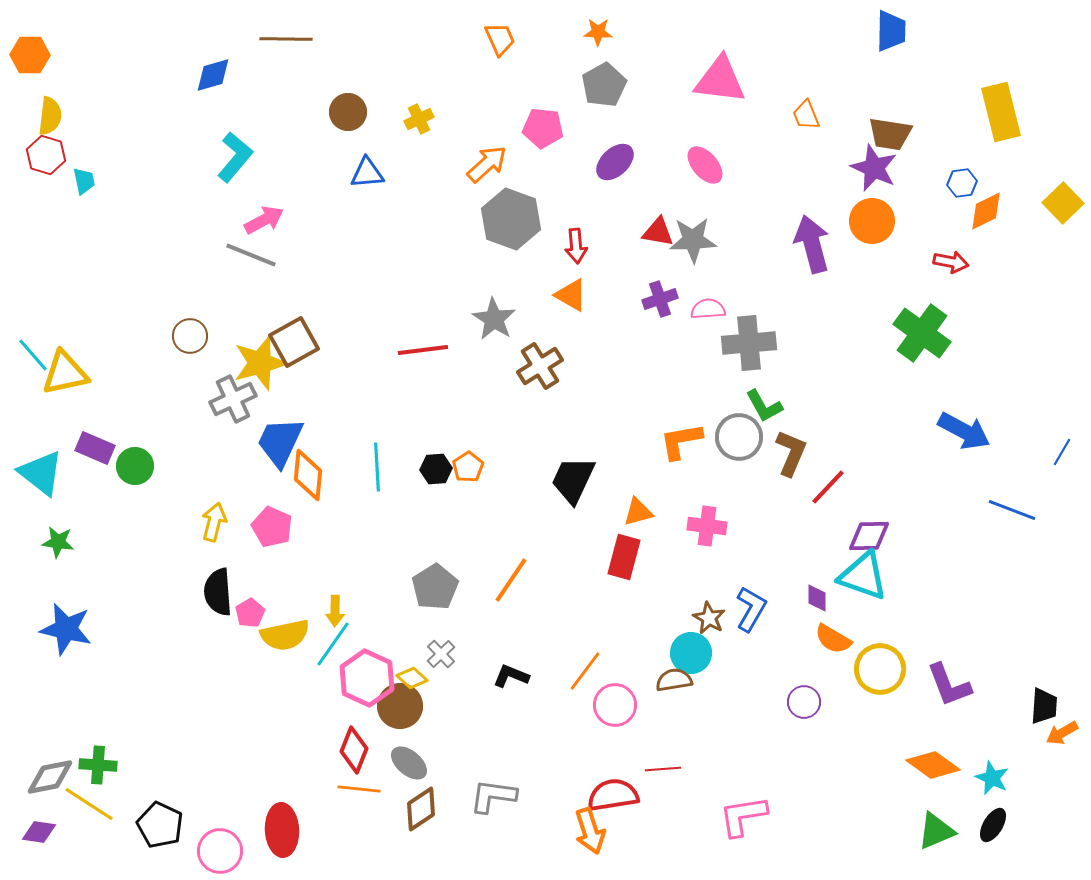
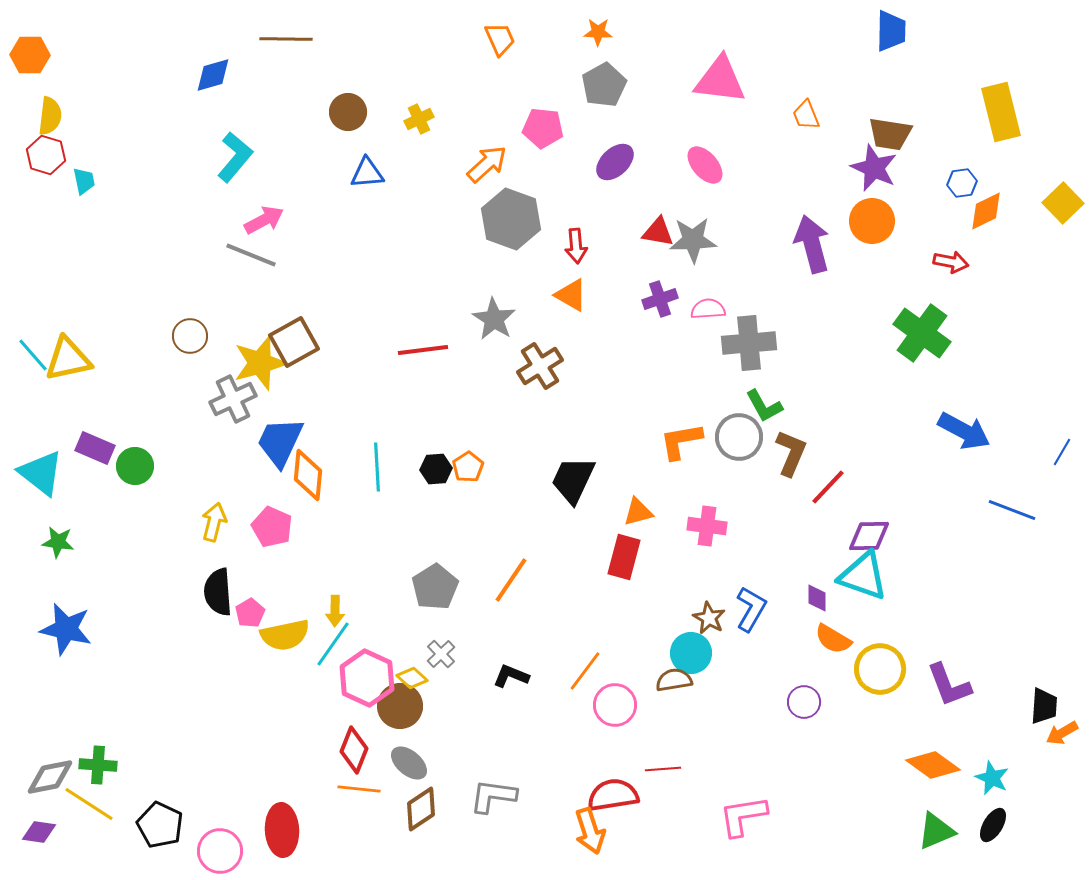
yellow triangle at (65, 373): moved 3 px right, 14 px up
